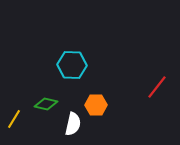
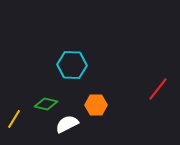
red line: moved 1 px right, 2 px down
white semicircle: moved 6 px left; rotated 130 degrees counterclockwise
